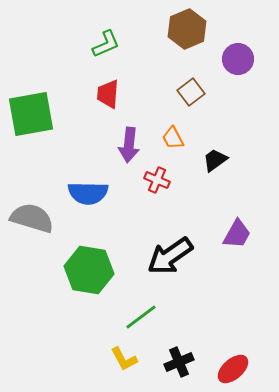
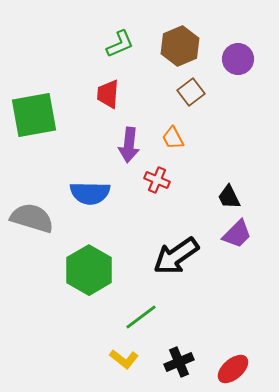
brown hexagon: moved 7 px left, 17 px down
green L-shape: moved 14 px right
green square: moved 3 px right, 1 px down
black trapezoid: moved 14 px right, 37 px down; rotated 80 degrees counterclockwise
blue semicircle: moved 2 px right
purple trapezoid: rotated 16 degrees clockwise
black arrow: moved 6 px right
green hexagon: rotated 21 degrees clockwise
yellow L-shape: rotated 24 degrees counterclockwise
